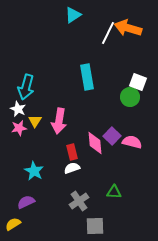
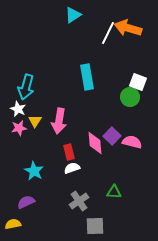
red rectangle: moved 3 px left
yellow semicircle: rotated 21 degrees clockwise
